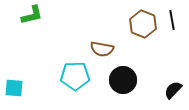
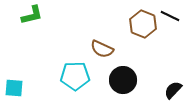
black line: moved 2 px left, 4 px up; rotated 54 degrees counterclockwise
brown semicircle: rotated 15 degrees clockwise
